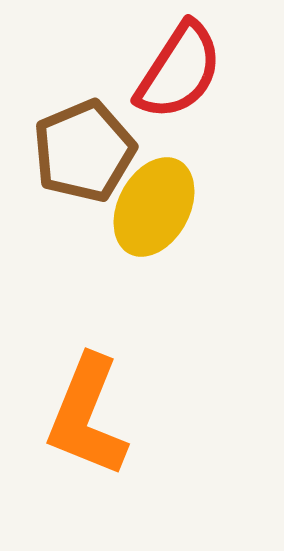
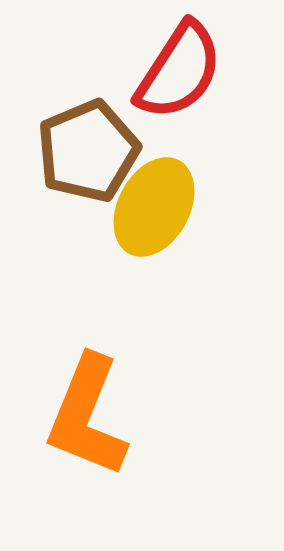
brown pentagon: moved 4 px right
